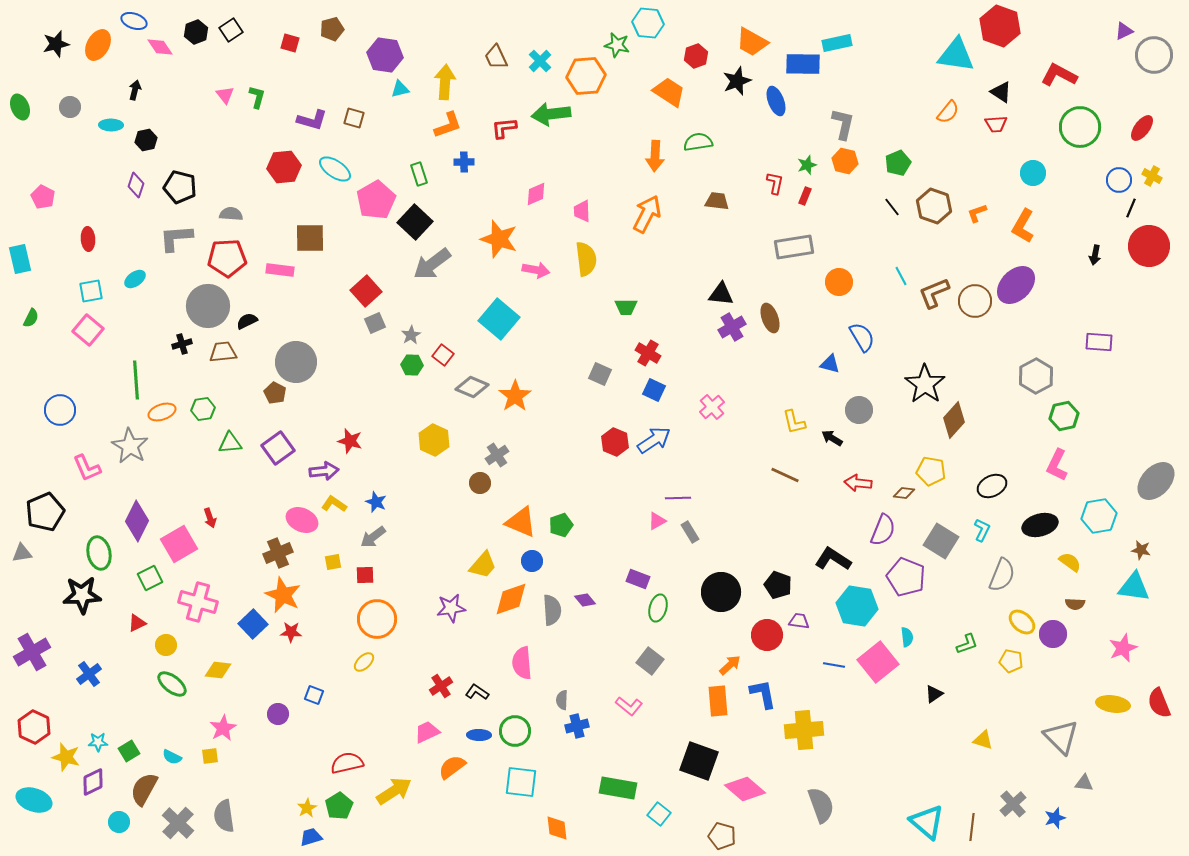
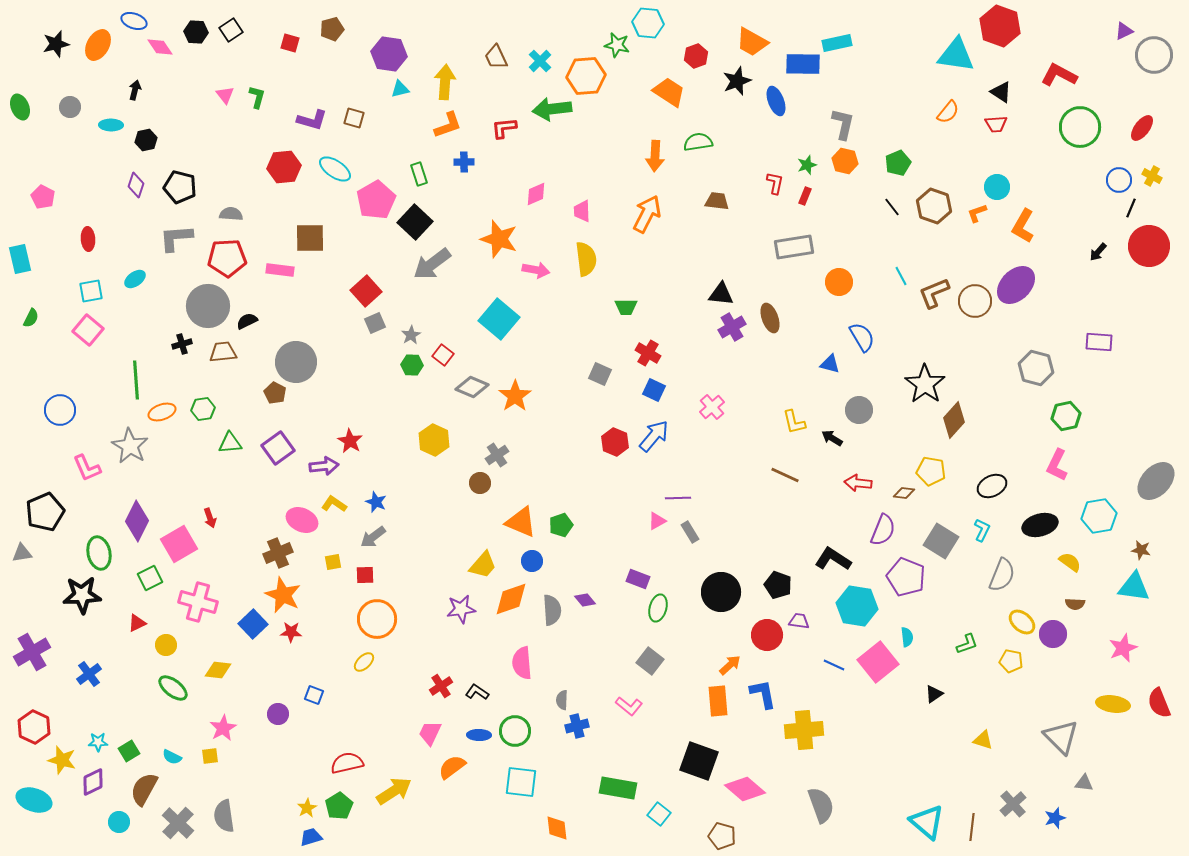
black hexagon at (196, 32): rotated 25 degrees clockwise
purple hexagon at (385, 55): moved 4 px right, 1 px up
green arrow at (551, 114): moved 1 px right, 5 px up
cyan circle at (1033, 173): moved 36 px left, 14 px down
black arrow at (1095, 255): moved 3 px right, 3 px up; rotated 30 degrees clockwise
gray hexagon at (1036, 376): moved 8 px up; rotated 16 degrees counterclockwise
green hexagon at (1064, 416): moved 2 px right
blue arrow at (654, 440): moved 4 px up; rotated 16 degrees counterclockwise
red star at (350, 441): rotated 15 degrees clockwise
purple arrow at (324, 471): moved 5 px up
purple star at (451, 608): moved 10 px right, 1 px down
blue line at (834, 665): rotated 15 degrees clockwise
green ellipse at (172, 684): moved 1 px right, 4 px down
pink trapezoid at (427, 732): moved 3 px right, 1 px down; rotated 40 degrees counterclockwise
yellow star at (66, 757): moved 4 px left, 3 px down
